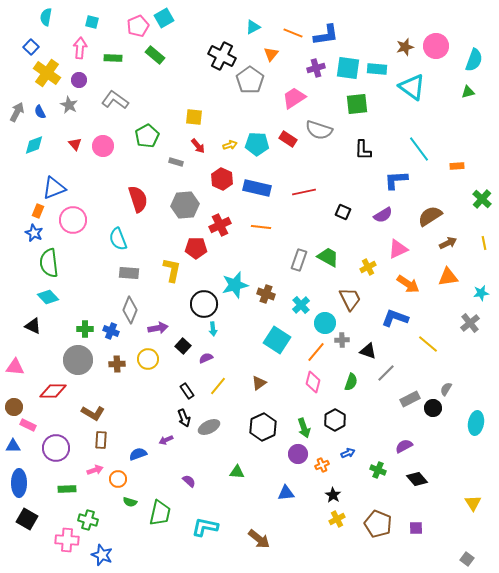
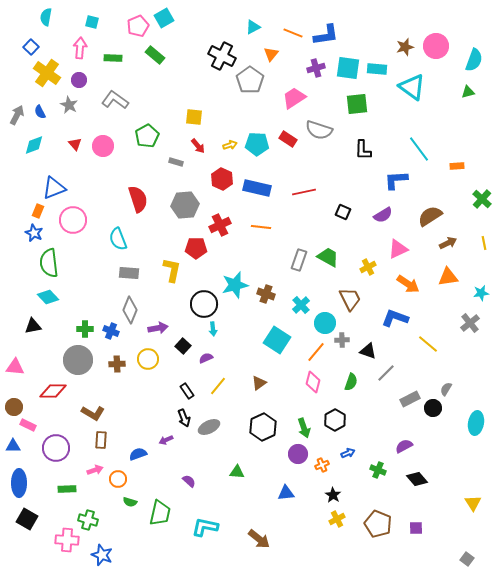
gray arrow at (17, 112): moved 3 px down
black triangle at (33, 326): rotated 36 degrees counterclockwise
